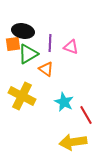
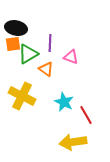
black ellipse: moved 7 px left, 3 px up
pink triangle: moved 10 px down
